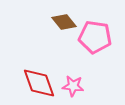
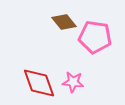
pink star: moved 4 px up
